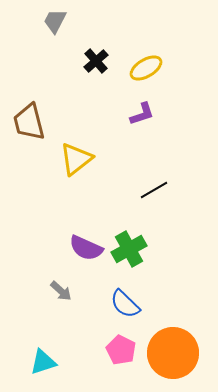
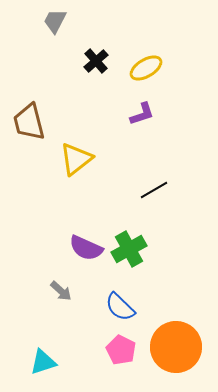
blue semicircle: moved 5 px left, 3 px down
orange circle: moved 3 px right, 6 px up
